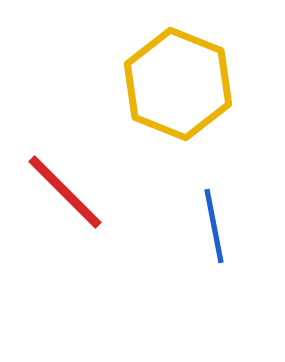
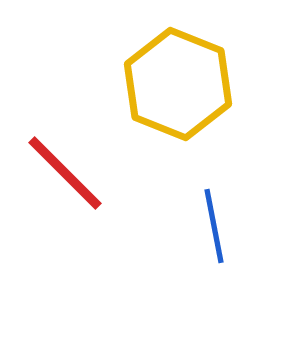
red line: moved 19 px up
